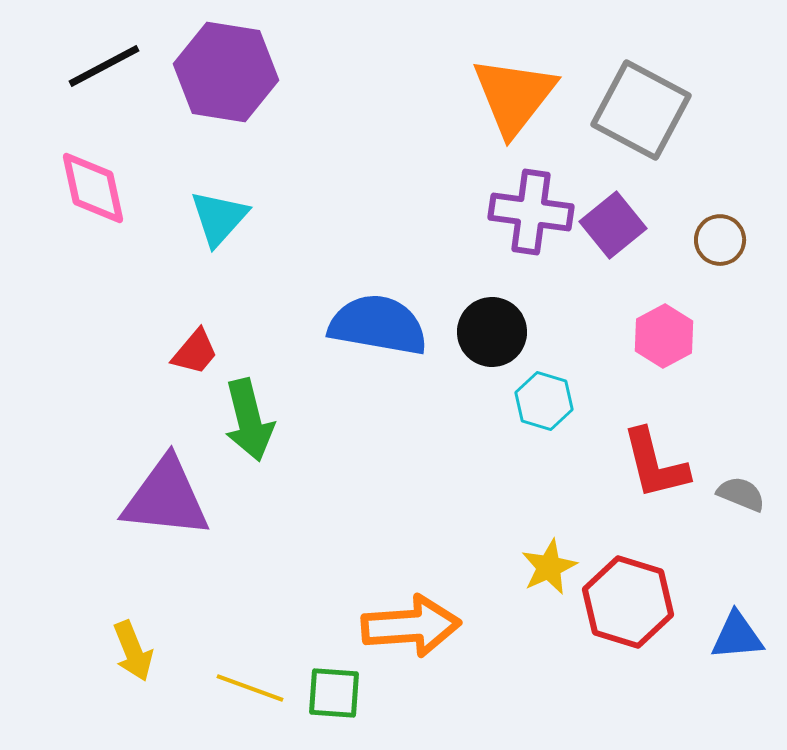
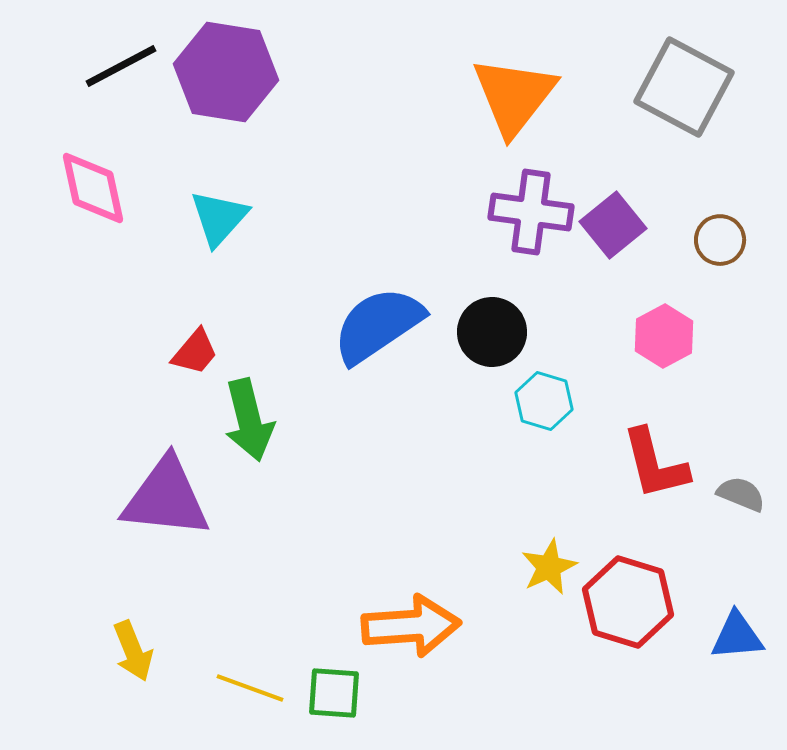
black line: moved 17 px right
gray square: moved 43 px right, 23 px up
blue semicircle: rotated 44 degrees counterclockwise
